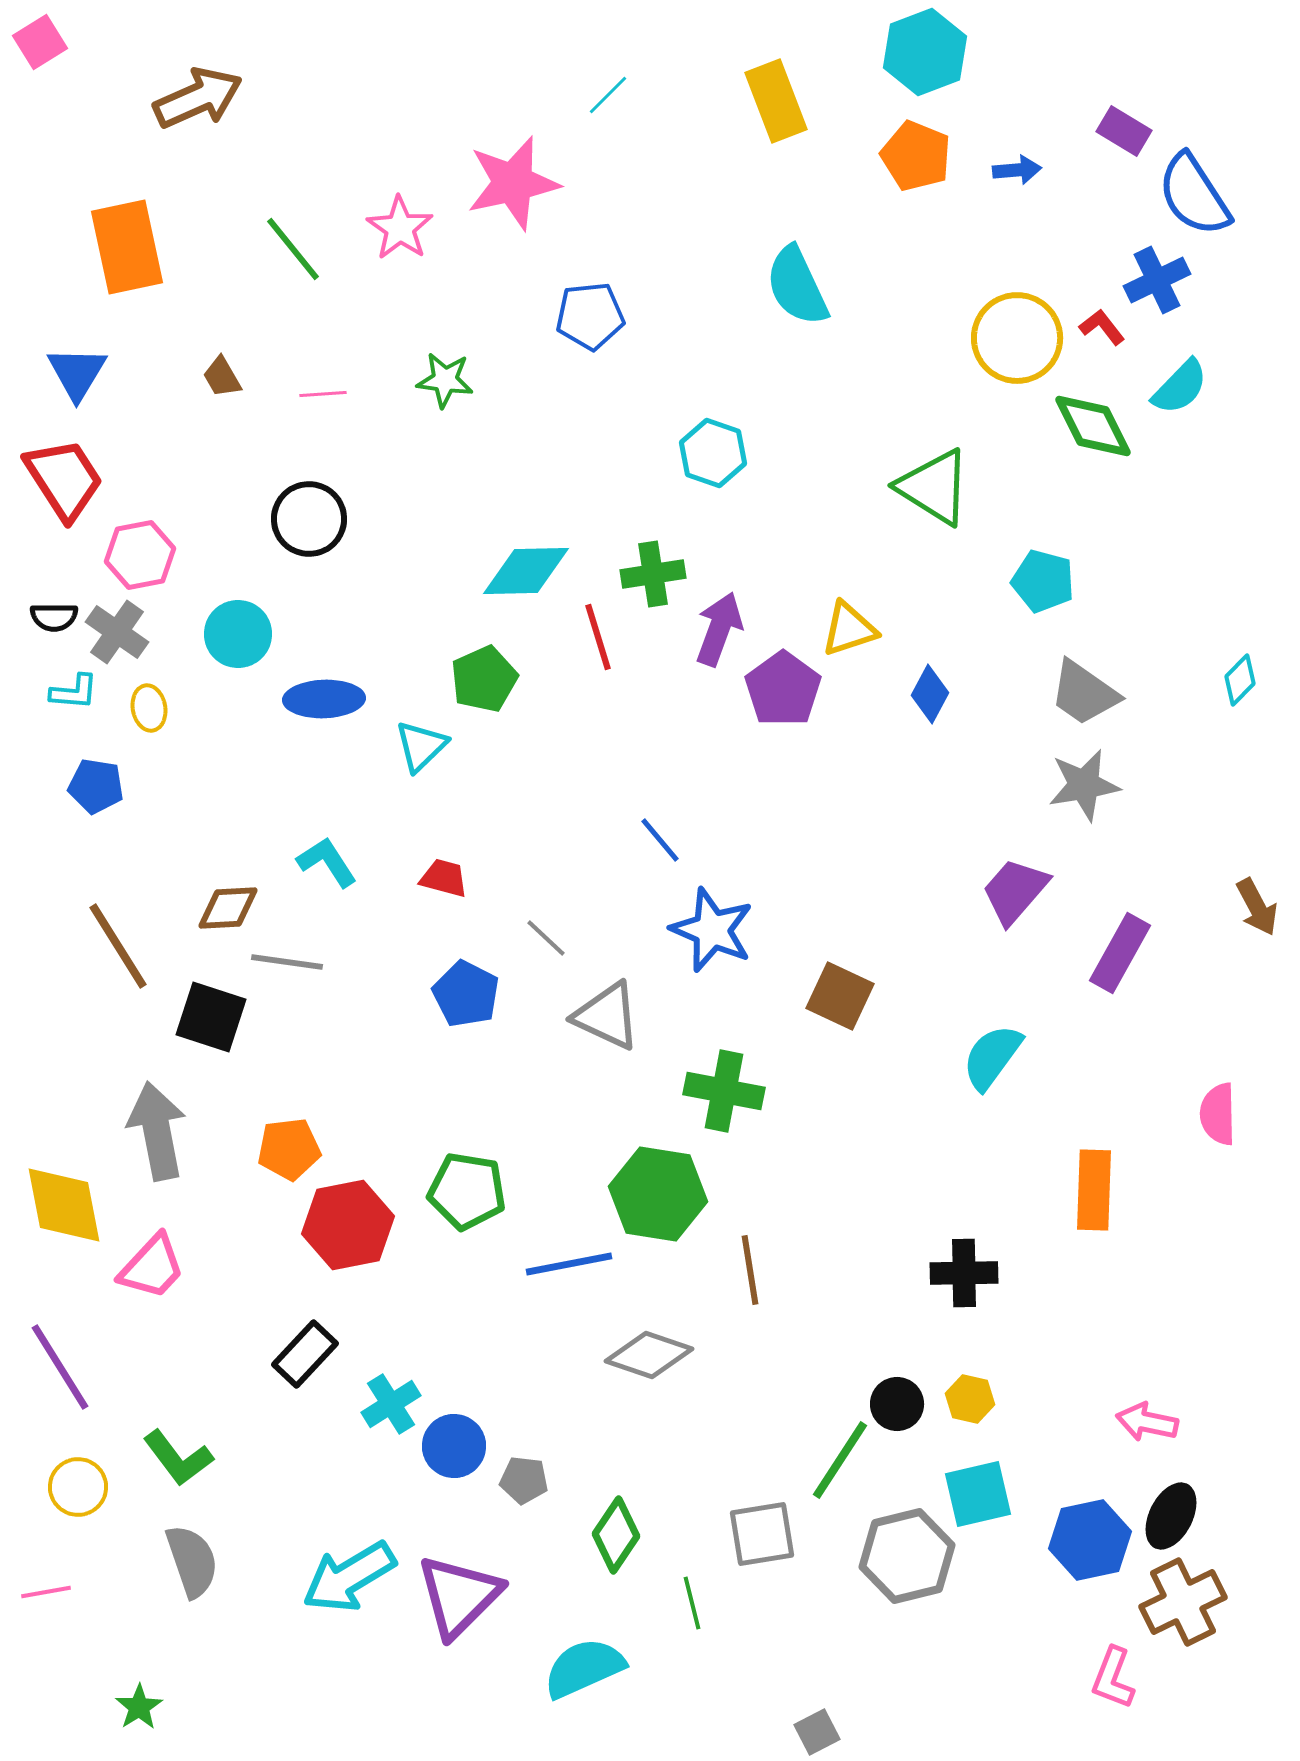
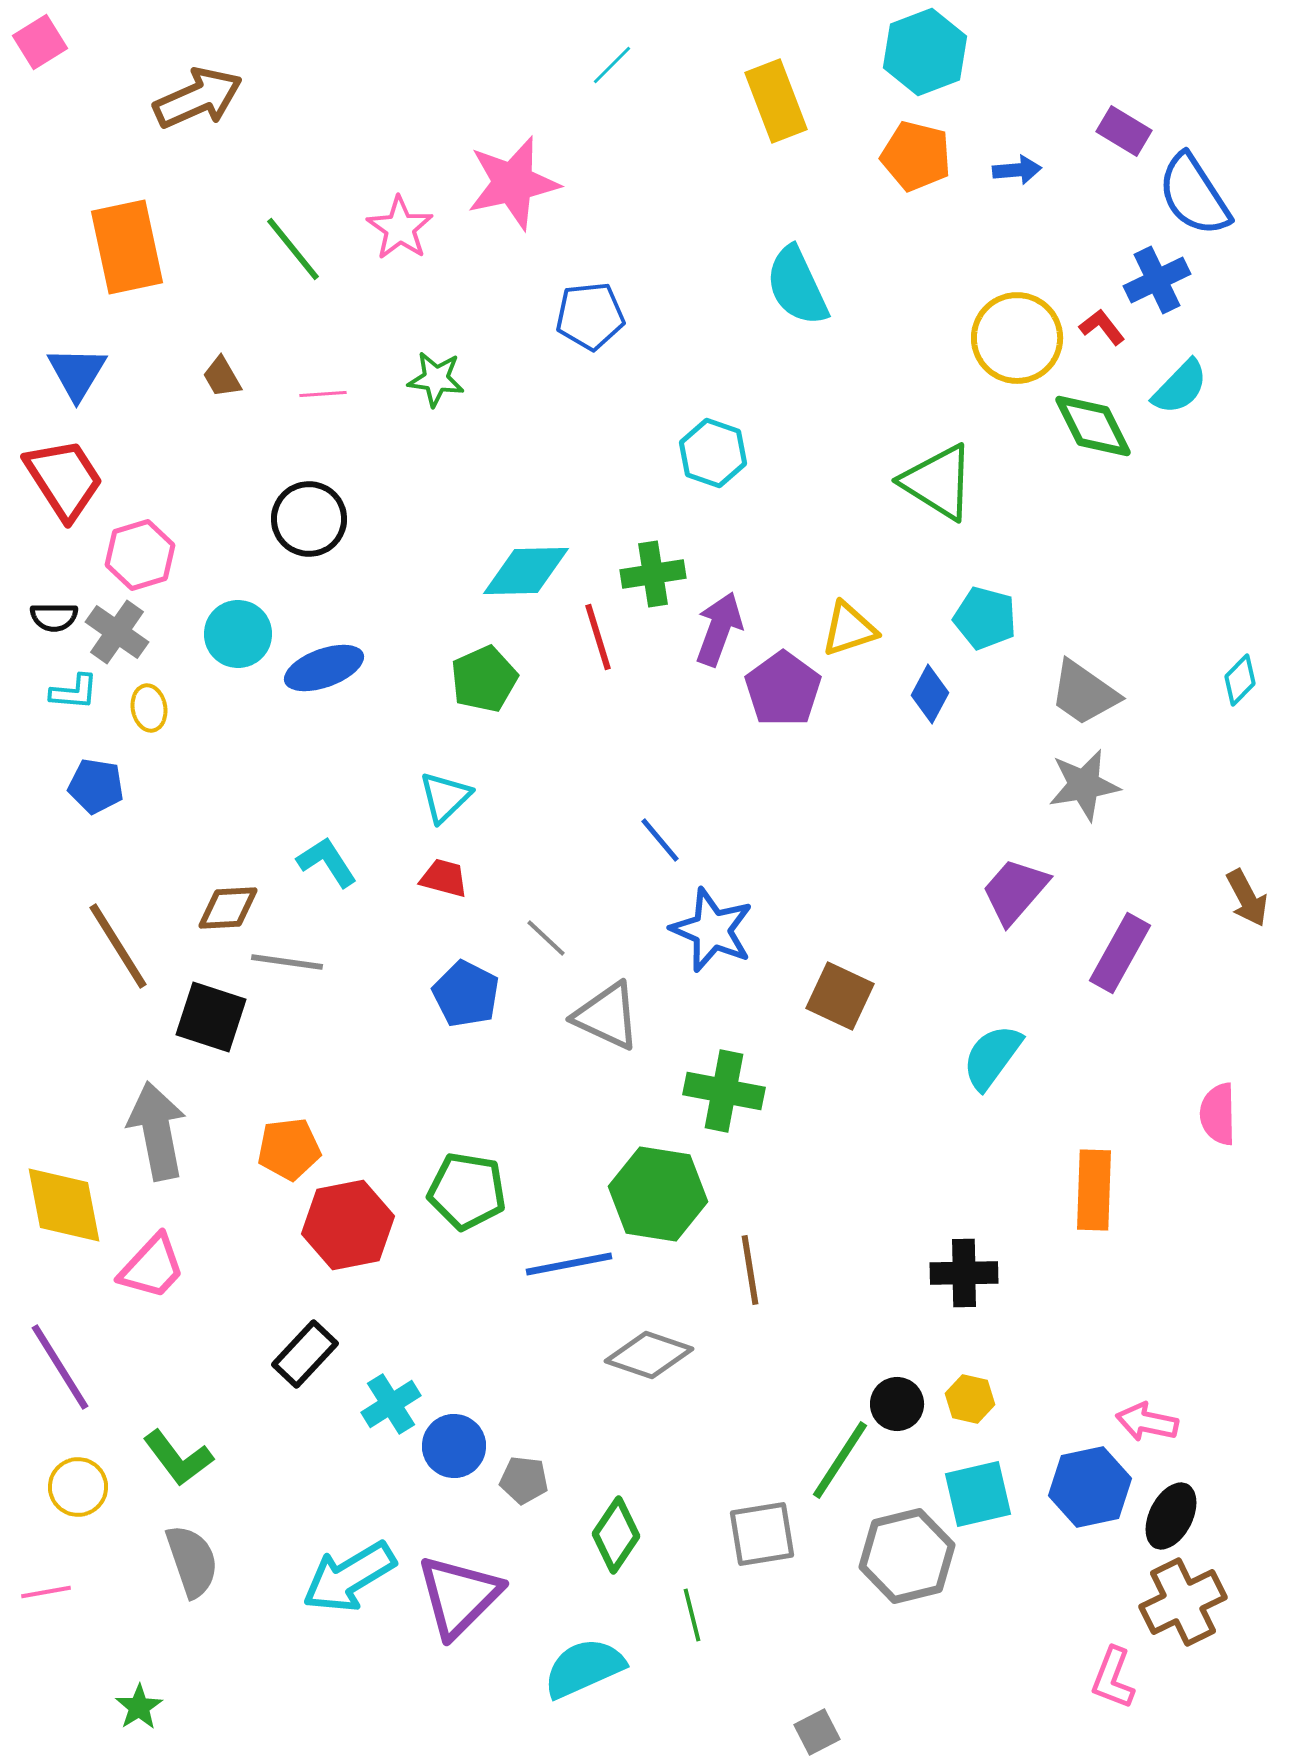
cyan line at (608, 95): moved 4 px right, 30 px up
orange pentagon at (916, 156): rotated 8 degrees counterclockwise
green star at (445, 380): moved 9 px left, 1 px up
green triangle at (934, 487): moved 4 px right, 5 px up
pink hexagon at (140, 555): rotated 6 degrees counterclockwise
cyan pentagon at (1043, 581): moved 58 px left, 37 px down
blue ellipse at (324, 699): moved 31 px up; rotated 18 degrees counterclockwise
cyan triangle at (421, 746): moved 24 px right, 51 px down
brown arrow at (1257, 907): moved 10 px left, 9 px up
blue hexagon at (1090, 1540): moved 53 px up
green line at (692, 1603): moved 12 px down
